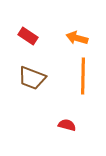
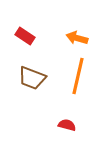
red rectangle: moved 3 px left
orange line: moved 5 px left; rotated 12 degrees clockwise
